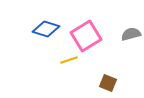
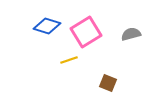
blue diamond: moved 1 px right, 3 px up
pink square: moved 4 px up
